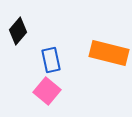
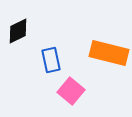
black diamond: rotated 24 degrees clockwise
pink square: moved 24 px right
